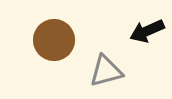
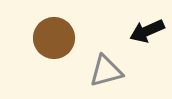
brown circle: moved 2 px up
